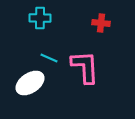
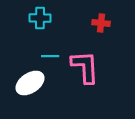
cyan line: moved 1 px right, 2 px up; rotated 24 degrees counterclockwise
